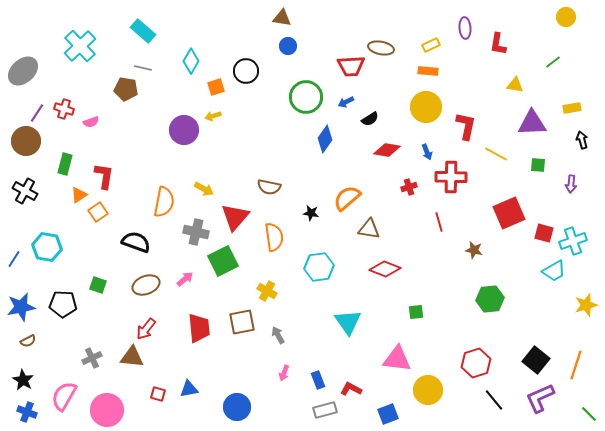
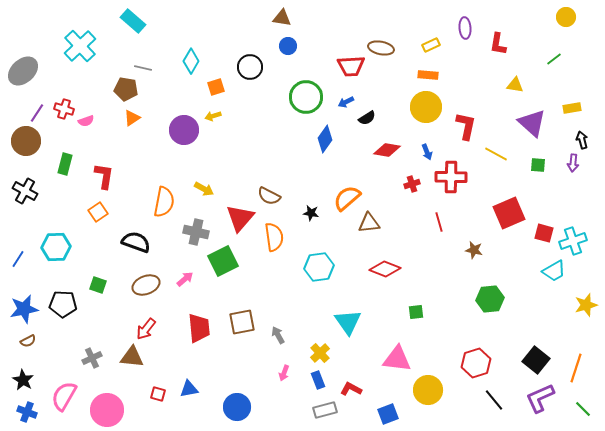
cyan rectangle at (143, 31): moved 10 px left, 10 px up
green line at (553, 62): moved 1 px right, 3 px up
black circle at (246, 71): moved 4 px right, 4 px up
orange rectangle at (428, 71): moved 4 px down
black semicircle at (370, 119): moved 3 px left, 1 px up
pink semicircle at (91, 122): moved 5 px left, 1 px up
purple triangle at (532, 123): rotated 44 degrees clockwise
purple arrow at (571, 184): moved 2 px right, 21 px up
brown semicircle at (269, 187): moved 9 px down; rotated 15 degrees clockwise
red cross at (409, 187): moved 3 px right, 3 px up
orange triangle at (79, 195): moved 53 px right, 77 px up
red triangle at (235, 217): moved 5 px right, 1 px down
brown triangle at (369, 229): moved 6 px up; rotated 15 degrees counterclockwise
cyan hexagon at (47, 247): moved 9 px right; rotated 12 degrees counterclockwise
blue line at (14, 259): moved 4 px right
yellow cross at (267, 291): moved 53 px right, 62 px down; rotated 18 degrees clockwise
blue star at (21, 307): moved 3 px right, 2 px down
orange line at (576, 365): moved 3 px down
green line at (589, 414): moved 6 px left, 5 px up
